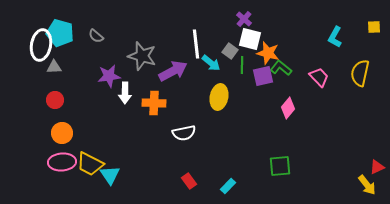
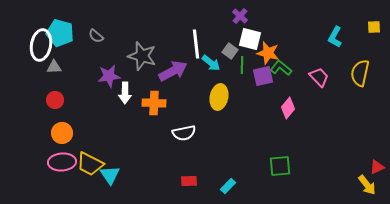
purple cross: moved 4 px left, 3 px up
red rectangle: rotated 56 degrees counterclockwise
